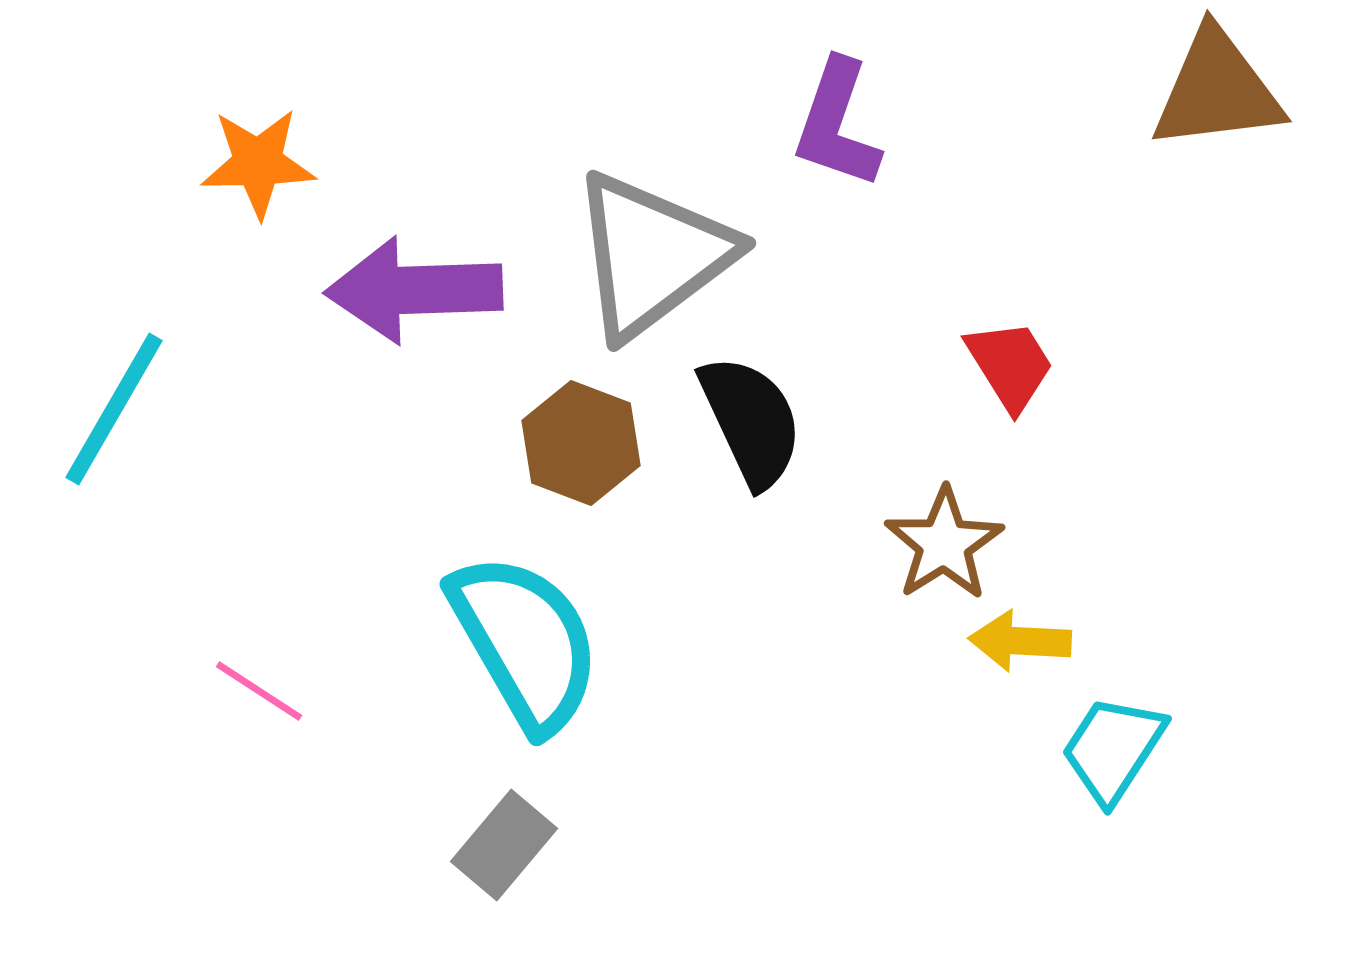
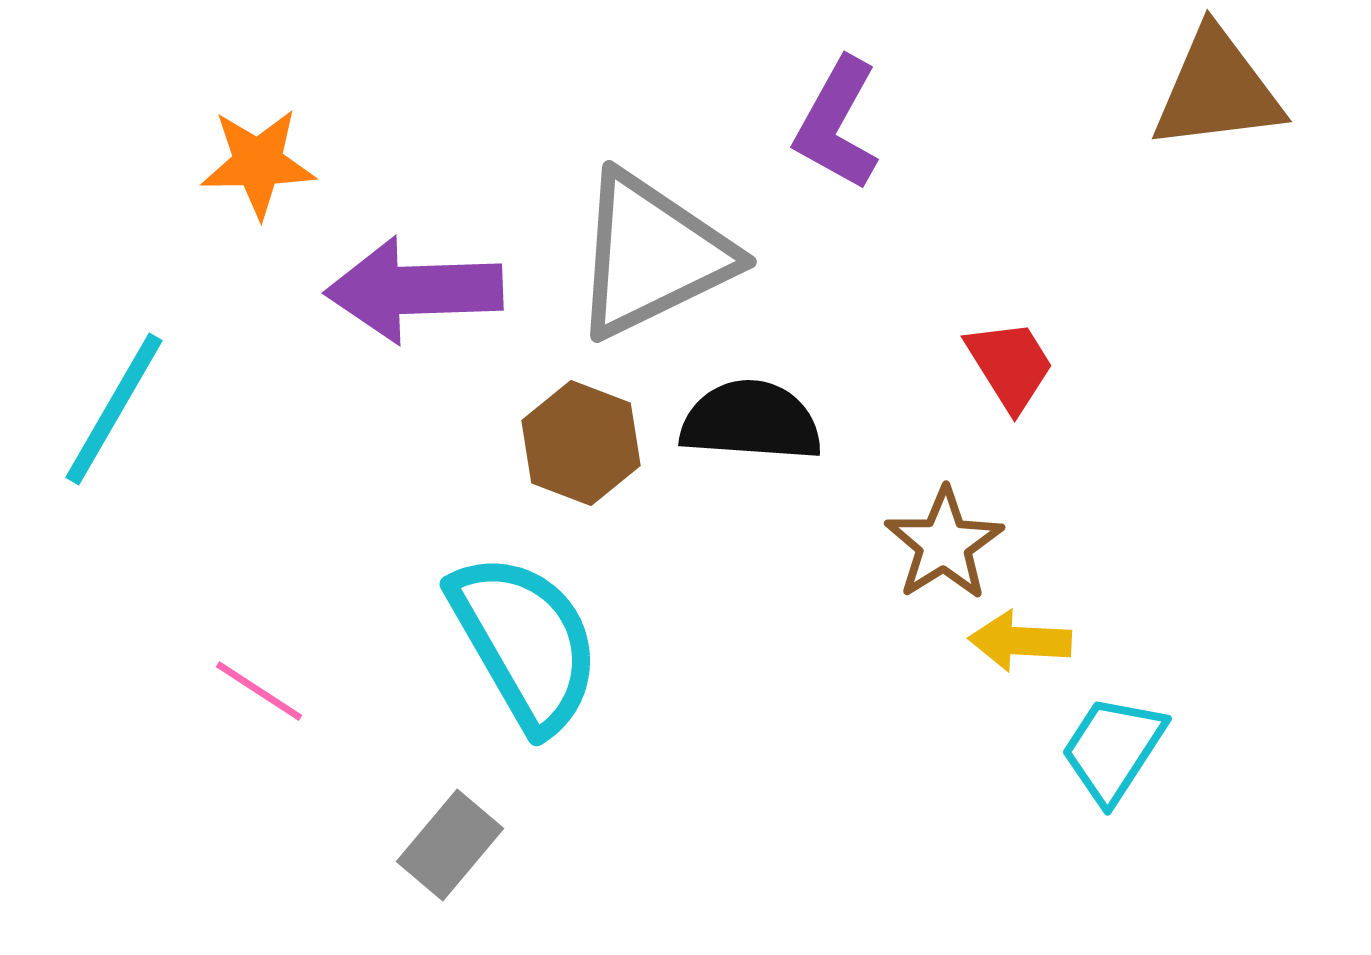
purple L-shape: rotated 10 degrees clockwise
gray triangle: rotated 11 degrees clockwise
black semicircle: rotated 61 degrees counterclockwise
gray rectangle: moved 54 px left
